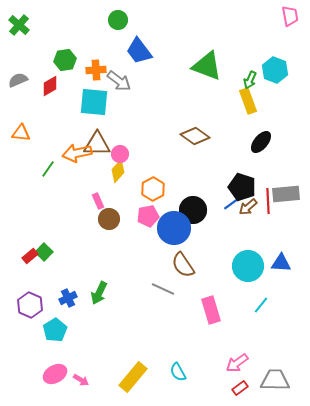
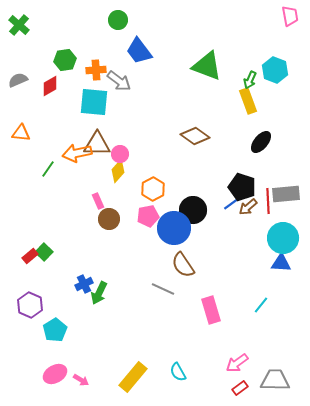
cyan circle at (248, 266): moved 35 px right, 28 px up
blue cross at (68, 298): moved 16 px right, 14 px up
